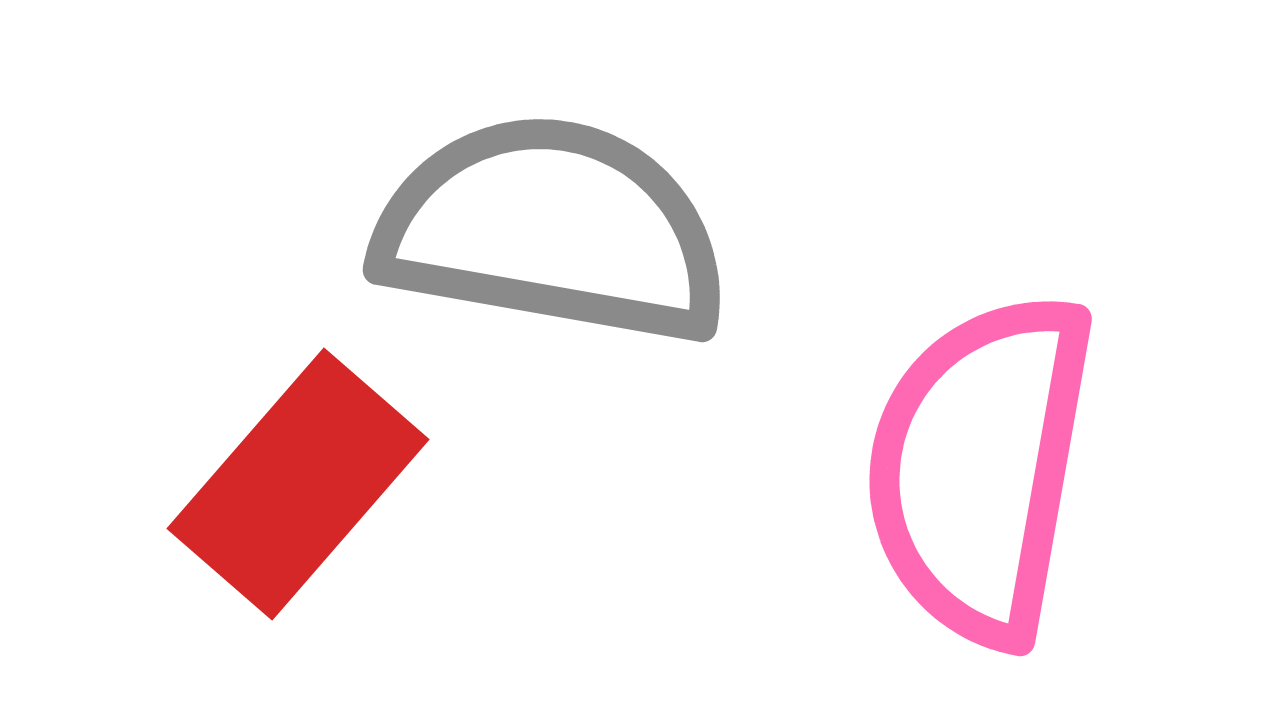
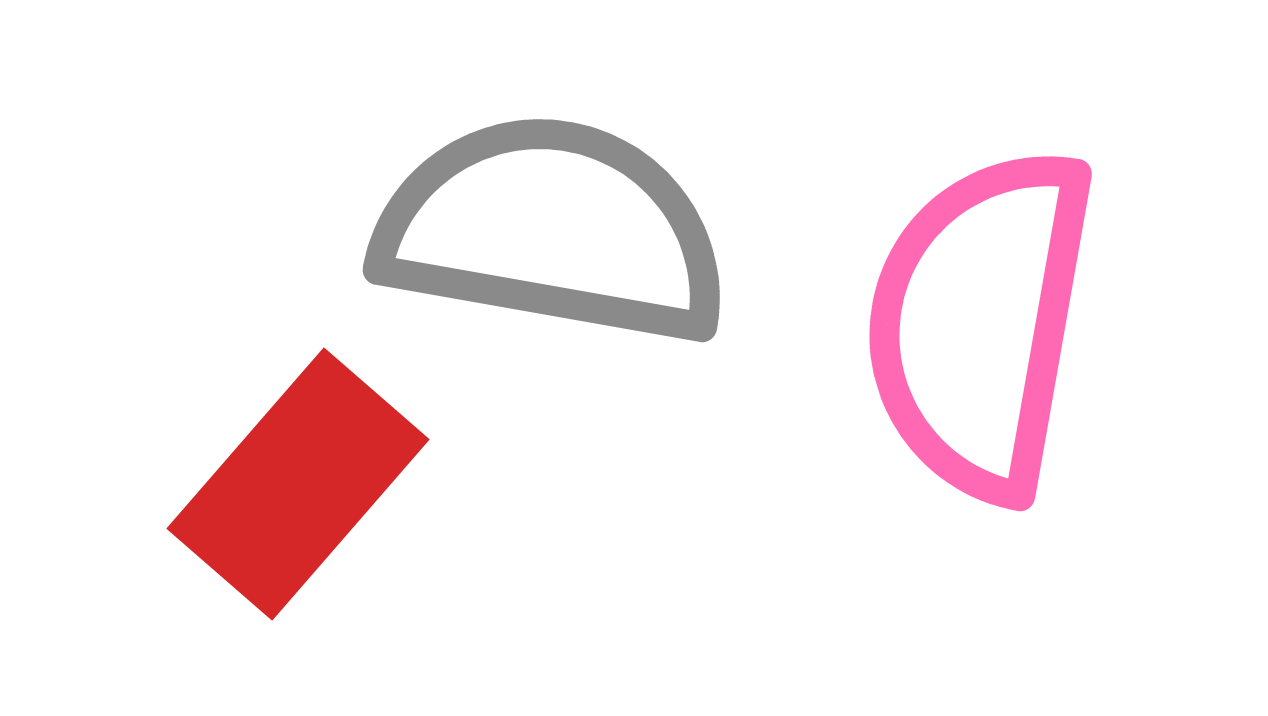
pink semicircle: moved 145 px up
